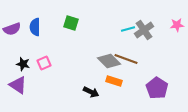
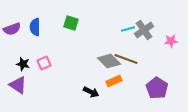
pink star: moved 6 px left, 16 px down
orange rectangle: rotated 42 degrees counterclockwise
